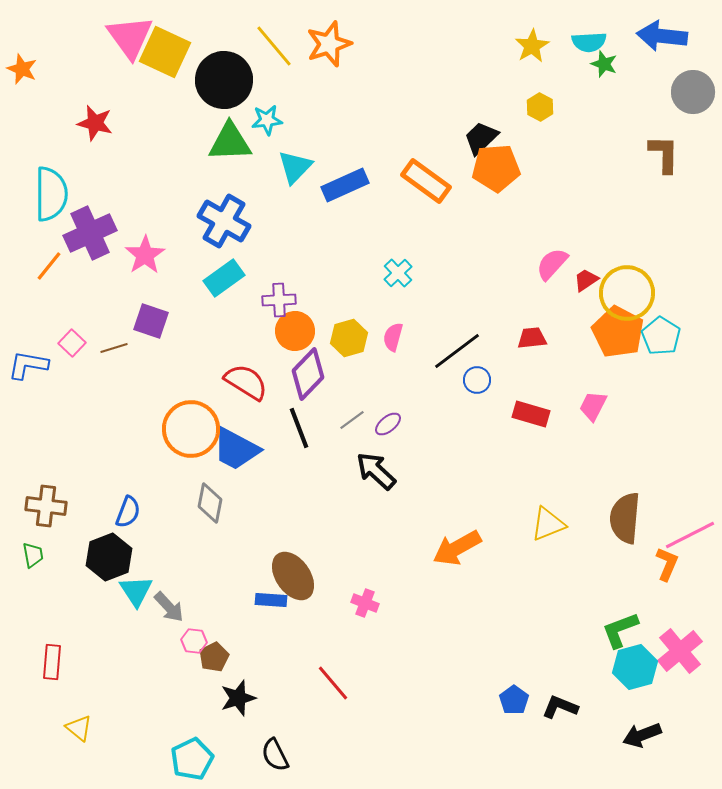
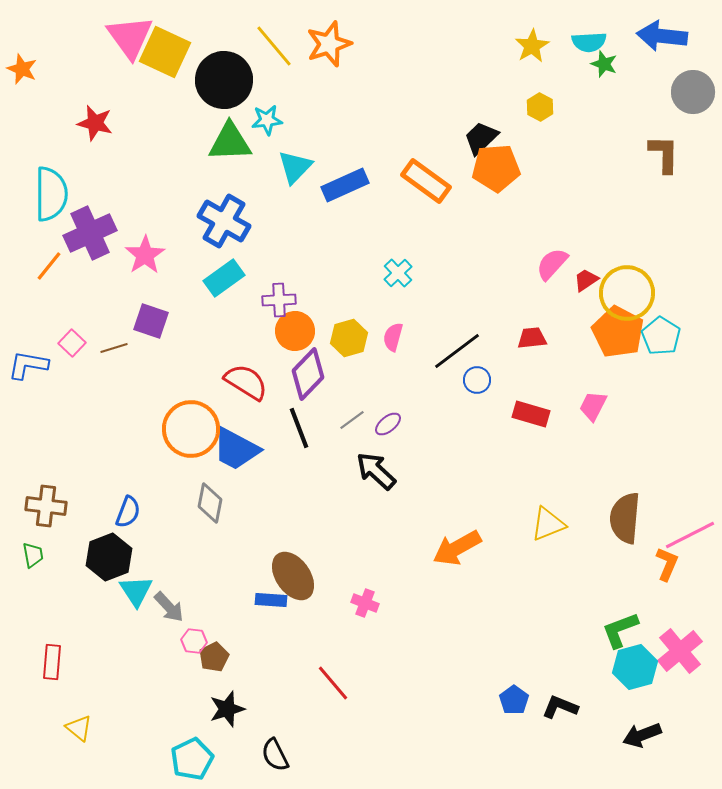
black star at (238, 698): moved 11 px left, 11 px down
